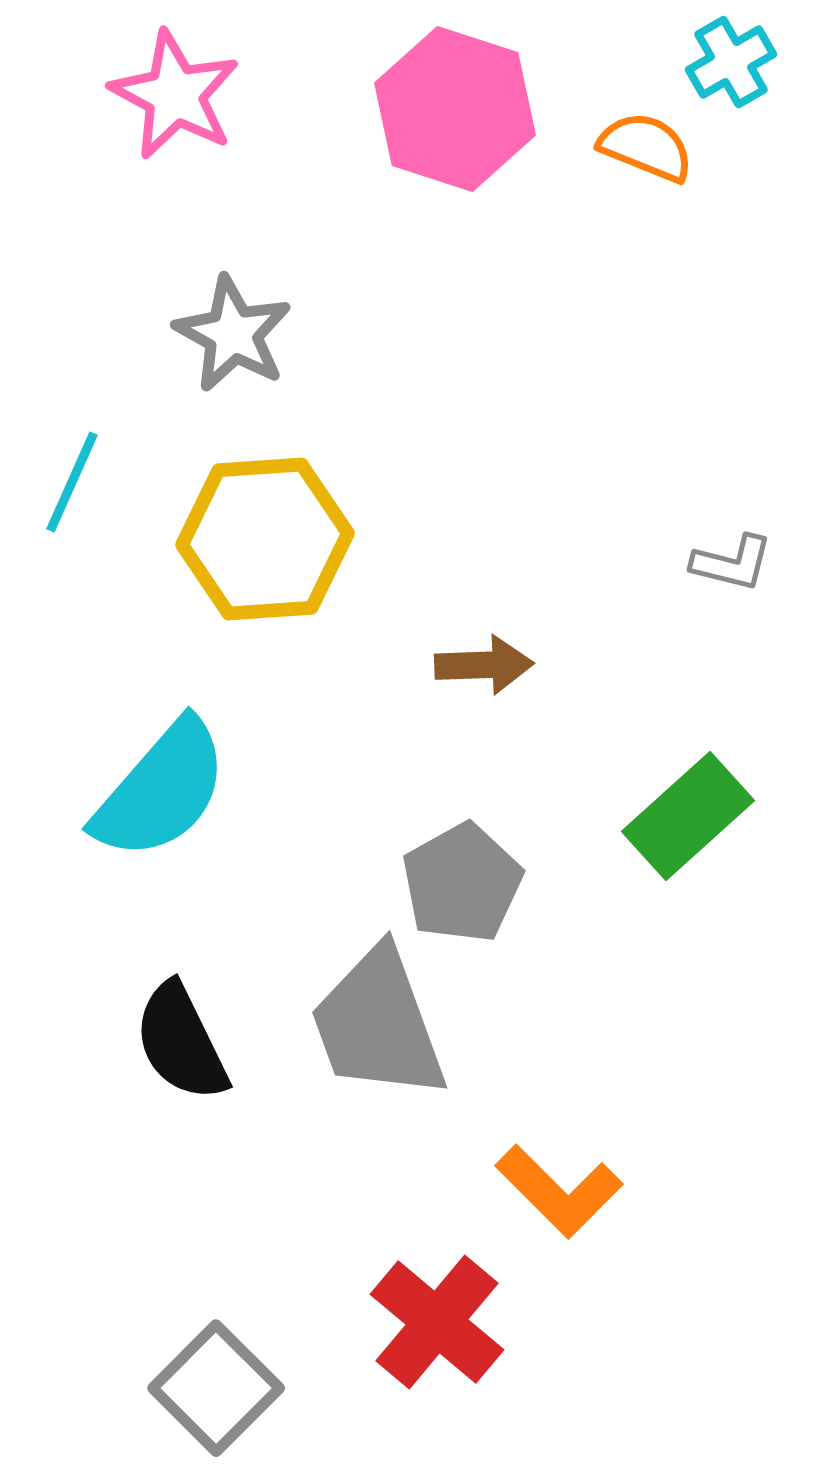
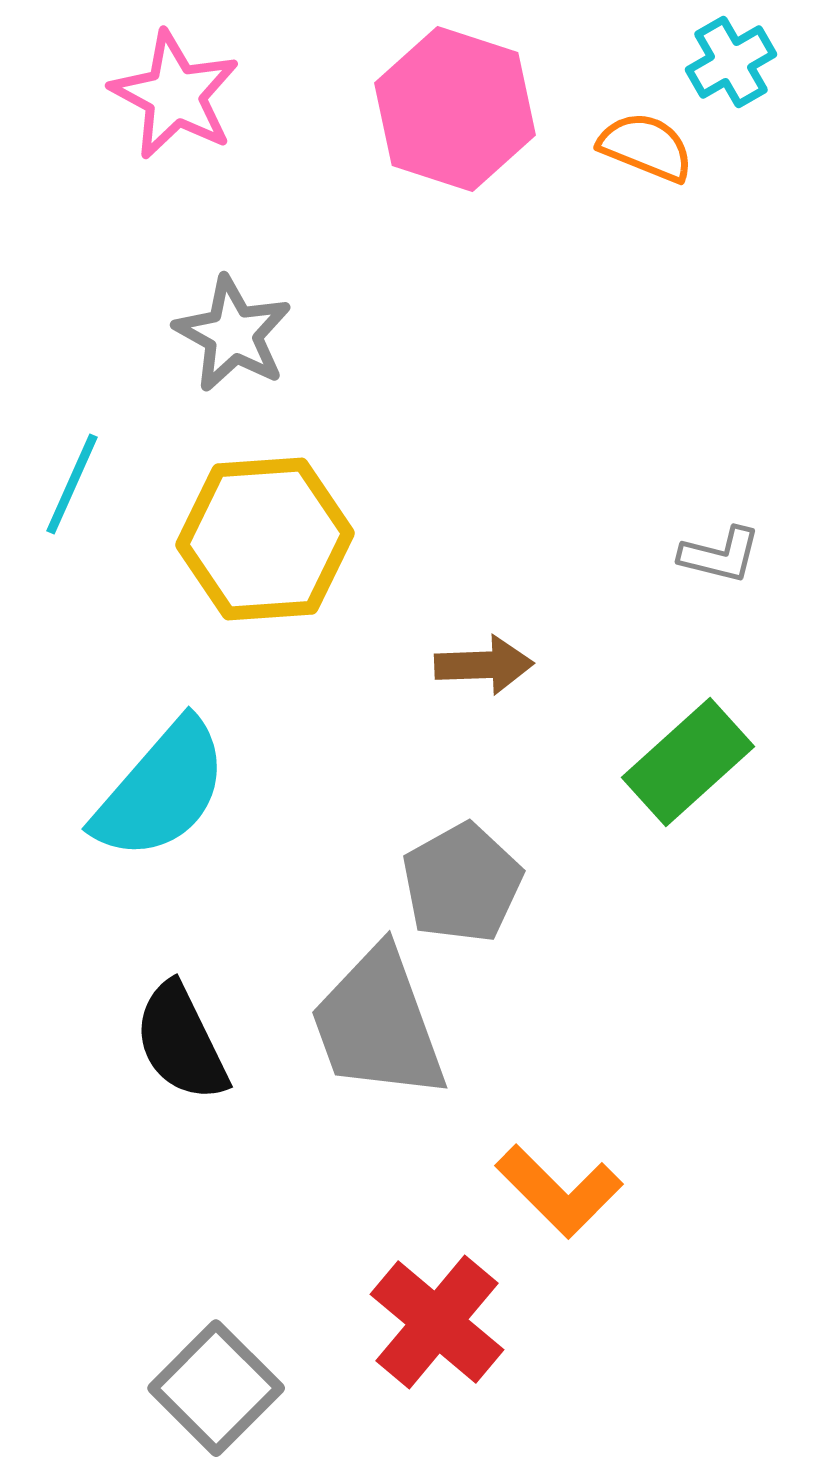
cyan line: moved 2 px down
gray L-shape: moved 12 px left, 8 px up
green rectangle: moved 54 px up
